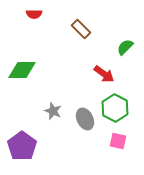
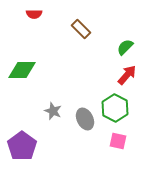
red arrow: moved 23 px right, 1 px down; rotated 85 degrees counterclockwise
